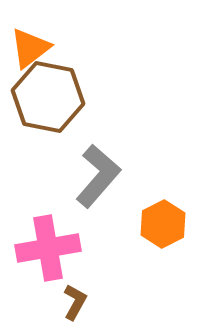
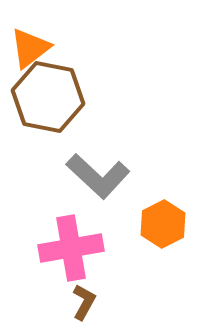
gray L-shape: rotated 92 degrees clockwise
pink cross: moved 23 px right
brown L-shape: moved 9 px right
